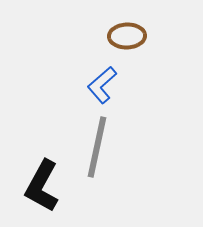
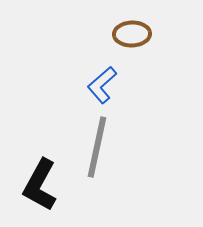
brown ellipse: moved 5 px right, 2 px up
black L-shape: moved 2 px left, 1 px up
